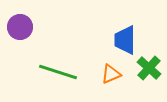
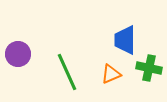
purple circle: moved 2 px left, 27 px down
green cross: rotated 30 degrees counterclockwise
green line: moved 9 px right; rotated 48 degrees clockwise
